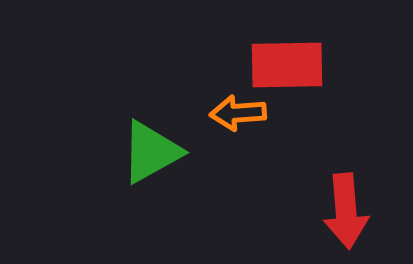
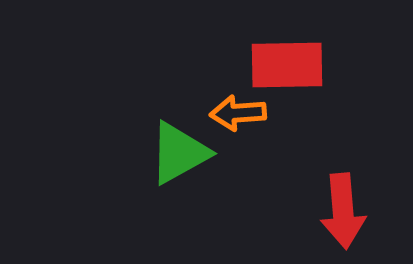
green triangle: moved 28 px right, 1 px down
red arrow: moved 3 px left
